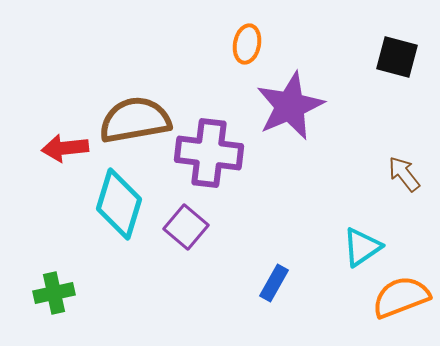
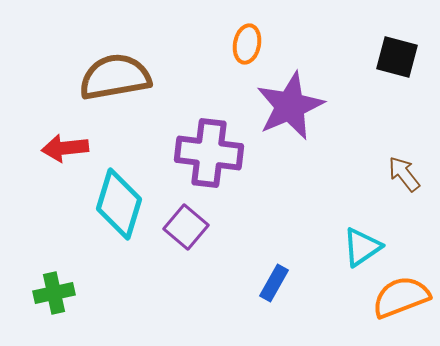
brown semicircle: moved 20 px left, 43 px up
